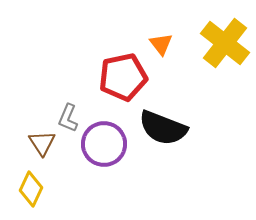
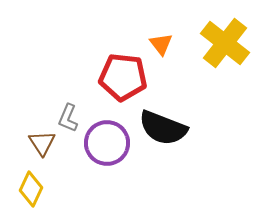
red pentagon: rotated 18 degrees clockwise
purple circle: moved 3 px right, 1 px up
